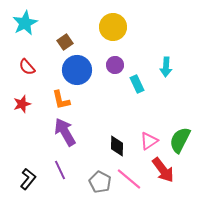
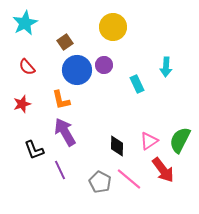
purple circle: moved 11 px left
black L-shape: moved 6 px right, 29 px up; rotated 120 degrees clockwise
